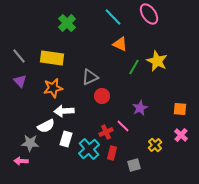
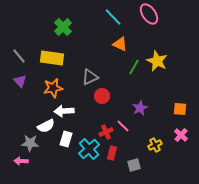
green cross: moved 4 px left, 4 px down
yellow cross: rotated 16 degrees clockwise
